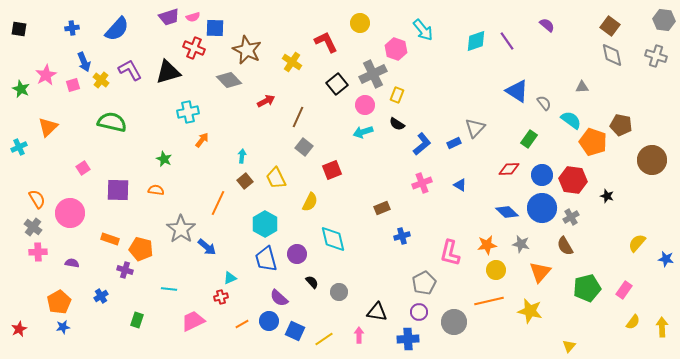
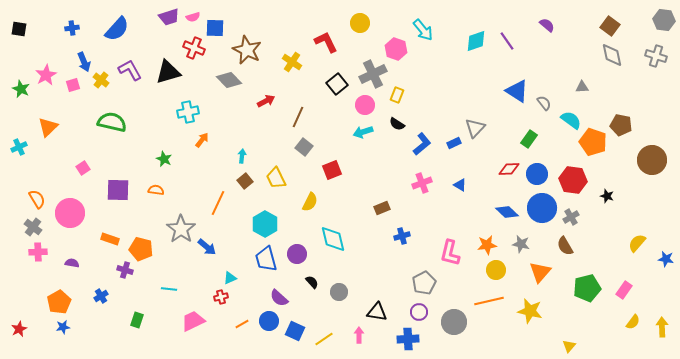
blue circle at (542, 175): moved 5 px left, 1 px up
